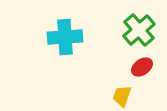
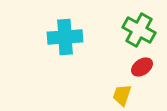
green cross: rotated 20 degrees counterclockwise
yellow trapezoid: moved 1 px up
